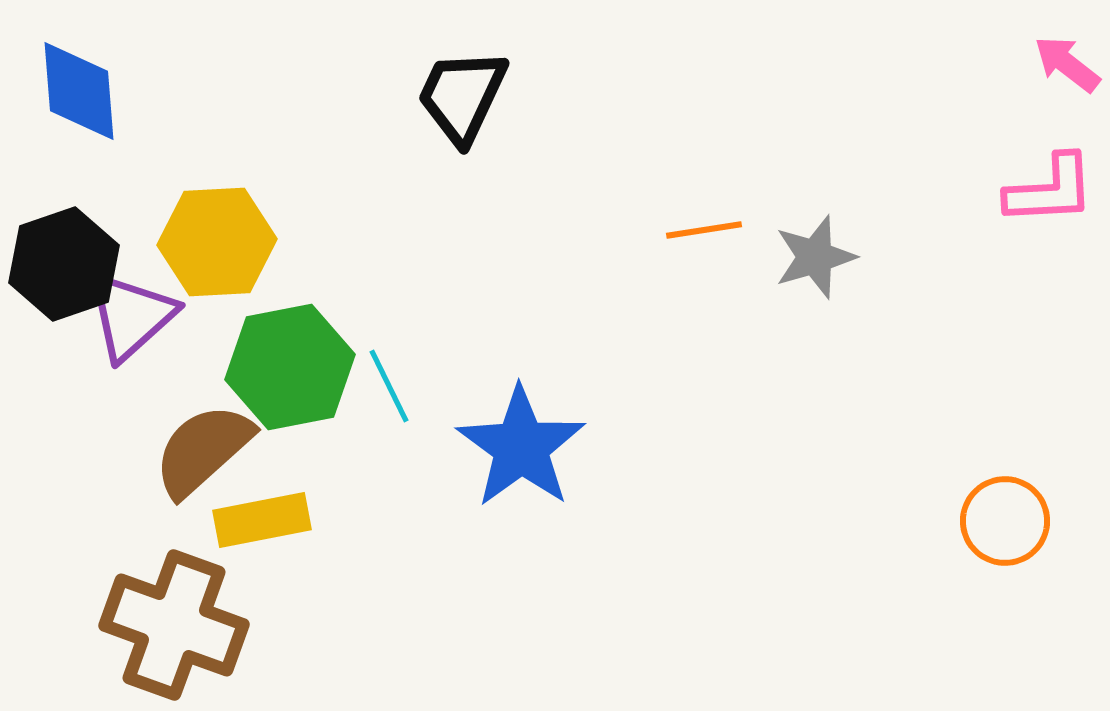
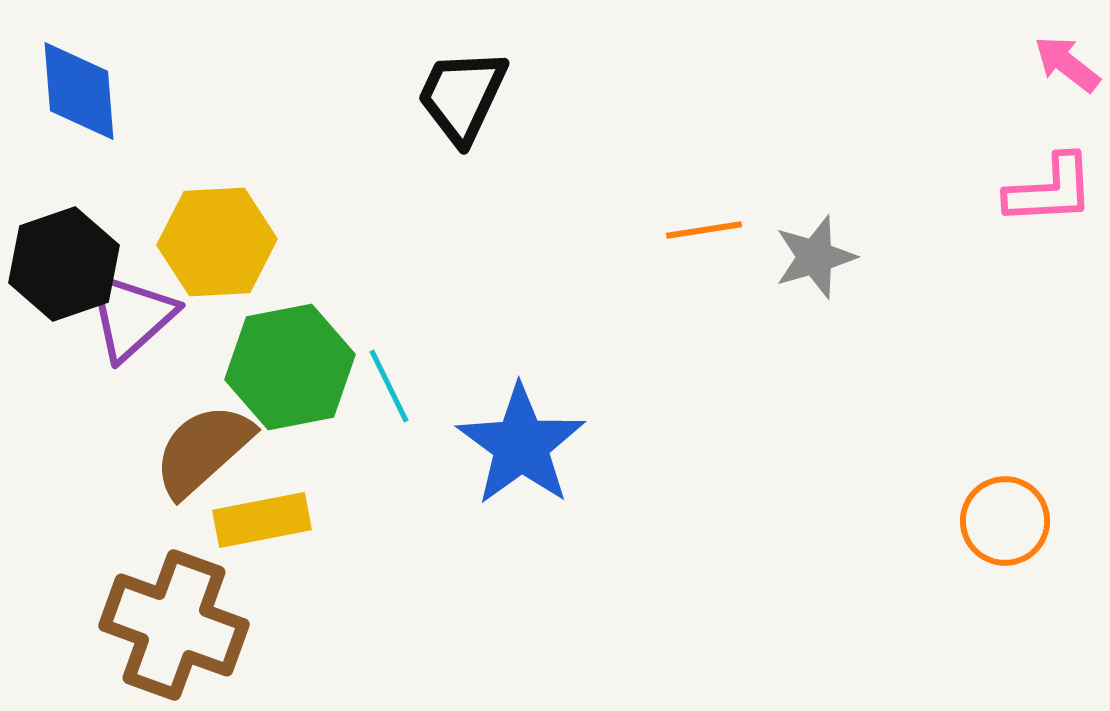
blue star: moved 2 px up
